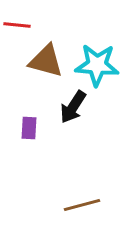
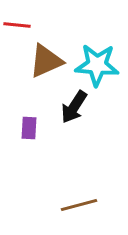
brown triangle: rotated 39 degrees counterclockwise
black arrow: moved 1 px right
brown line: moved 3 px left
